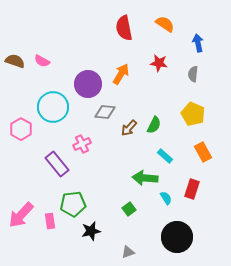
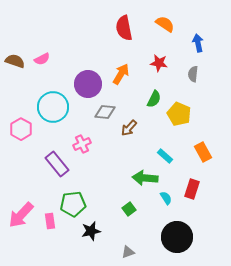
pink semicircle: moved 2 px up; rotated 56 degrees counterclockwise
yellow pentagon: moved 14 px left
green semicircle: moved 26 px up
